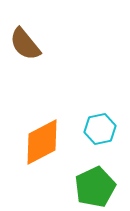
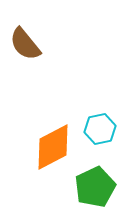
orange diamond: moved 11 px right, 5 px down
